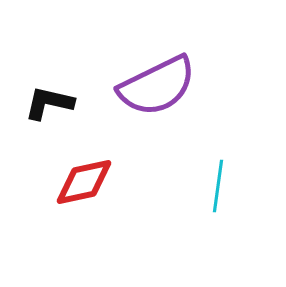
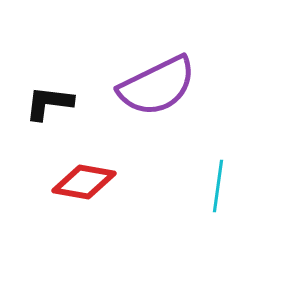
black L-shape: rotated 6 degrees counterclockwise
red diamond: rotated 22 degrees clockwise
